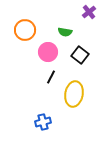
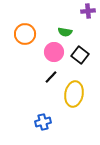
purple cross: moved 1 px left, 1 px up; rotated 32 degrees clockwise
orange circle: moved 4 px down
pink circle: moved 6 px right
black line: rotated 16 degrees clockwise
